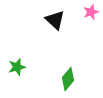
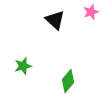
green star: moved 6 px right, 1 px up
green diamond: moved 2 px down
